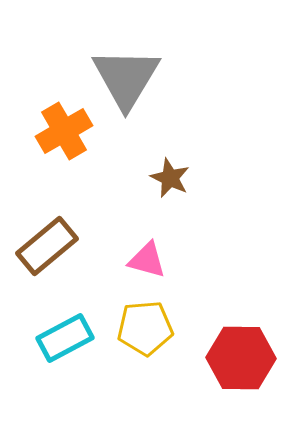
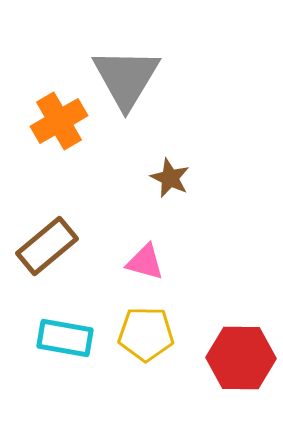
orange cross: moved 5 px left, 10 px up
pink triangle: moved 2 px left, 2 px down
yellow pentagon: moved 1 px right, 6 px down; rotated 6 degrees clockwise
cyan rectangle: rotated 38 degrees clockwise
